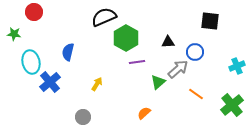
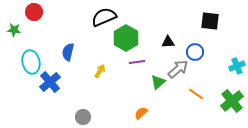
green star: moved 4 px up
yellow arrow: moved 3 px right, 13 px up
green cross: moved 4 px up
orange semicircle: moved 3 px left
